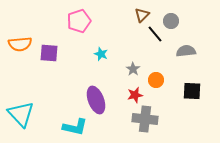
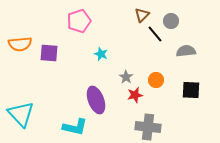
gray star: moved 7 px left, 8 px down
black square: moved 1 px left, 1 px up
gray cross: moved 3 px right, 8 px down
